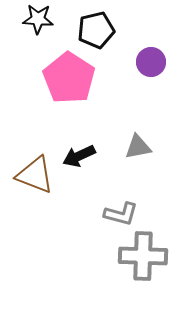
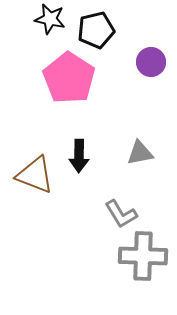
black star: moved 12 px right; rotated 8 degrees clockwise
gray triangle: moved 2 px right, 6 px down
black arrow: rotated 64 degrees counterclockwise
gray L-shape: rotated 44 degrees clockwise
